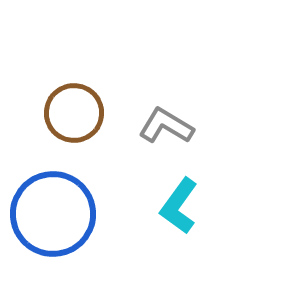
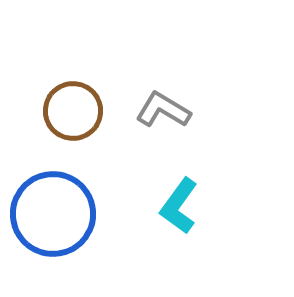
brown circle: moved 1 px left, 2 px up
gray L-shape: moved 3 px left, 16 px up
